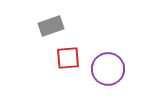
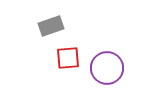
purple circle: moved 1 px left, 1 px up
